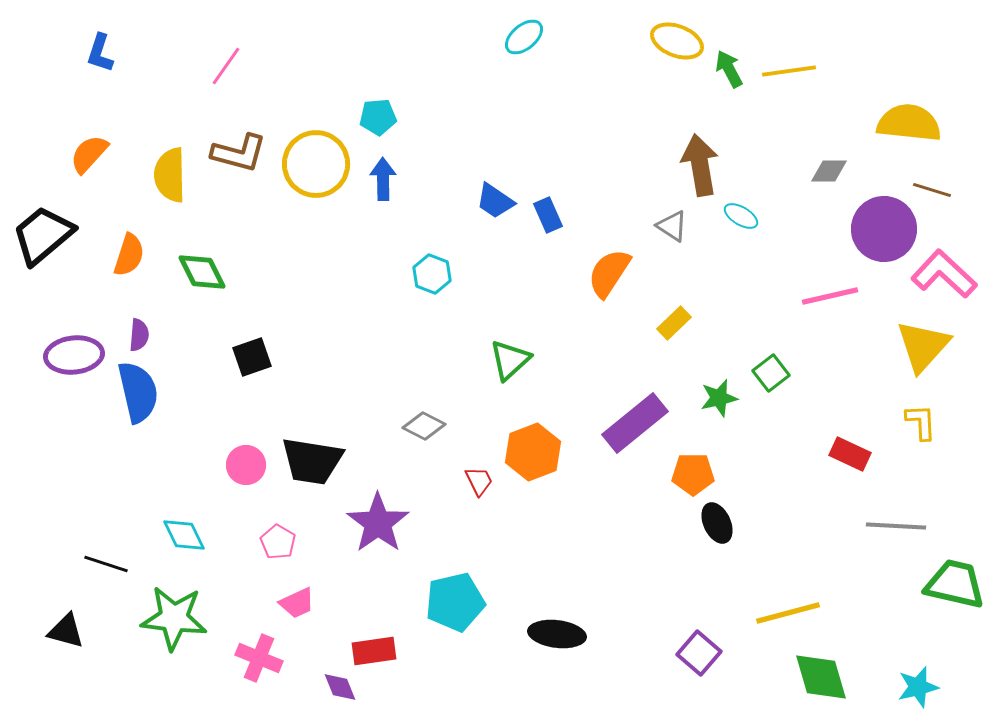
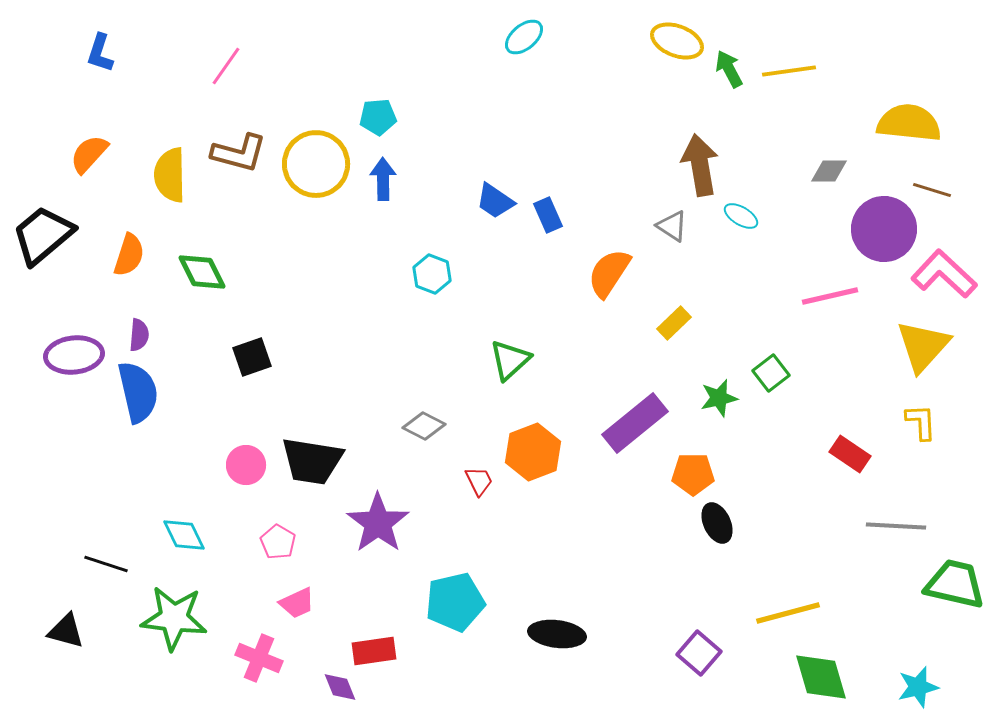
red rectangle at (850, 454): rotated 9 degrees clockwise
